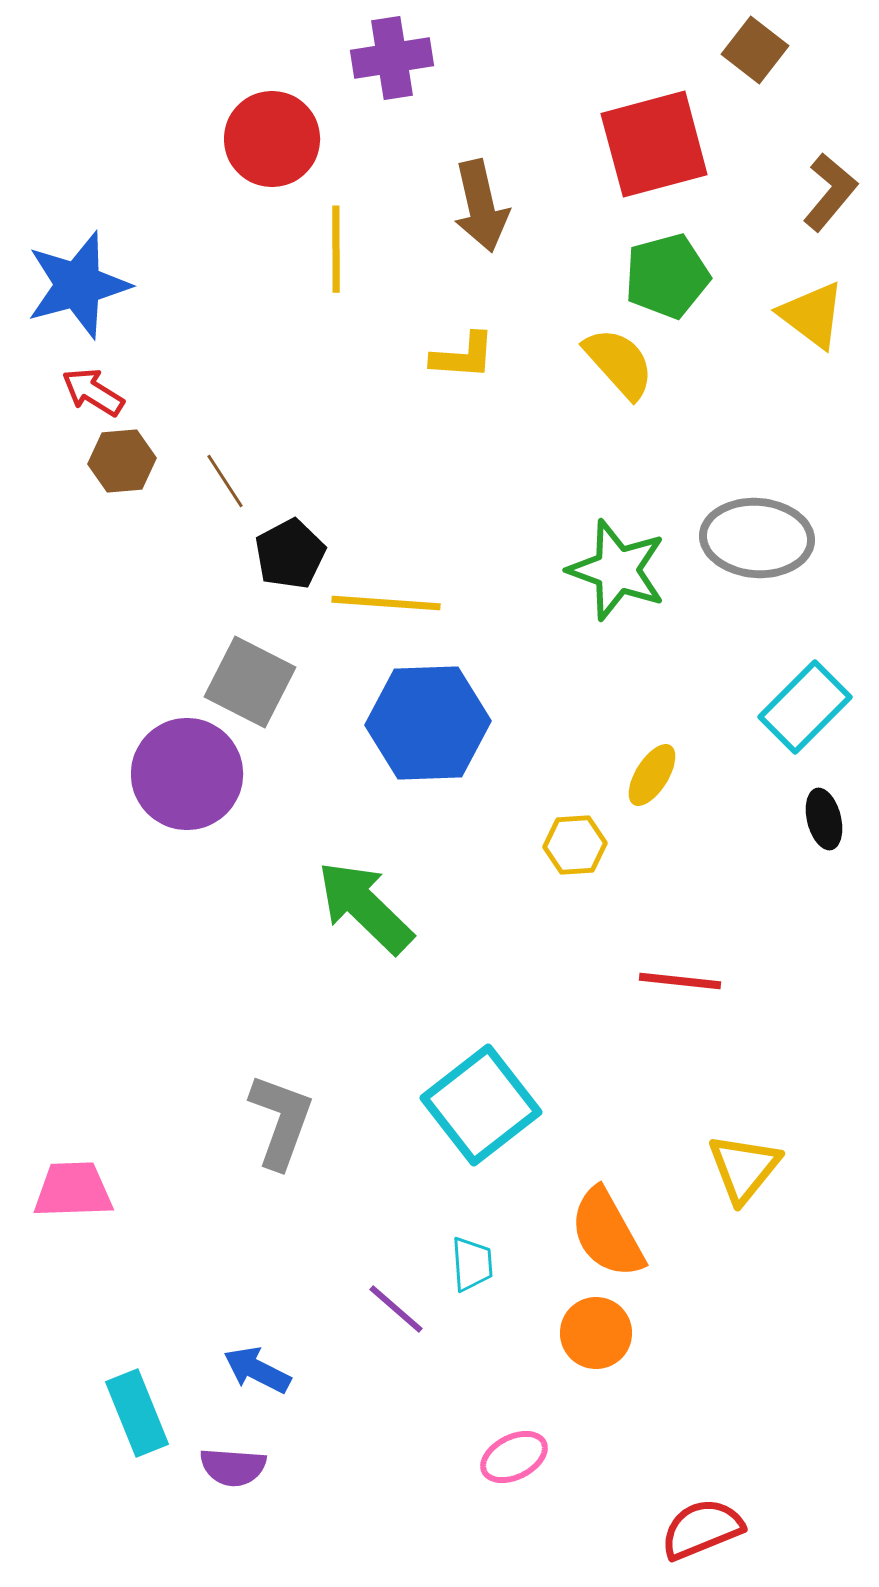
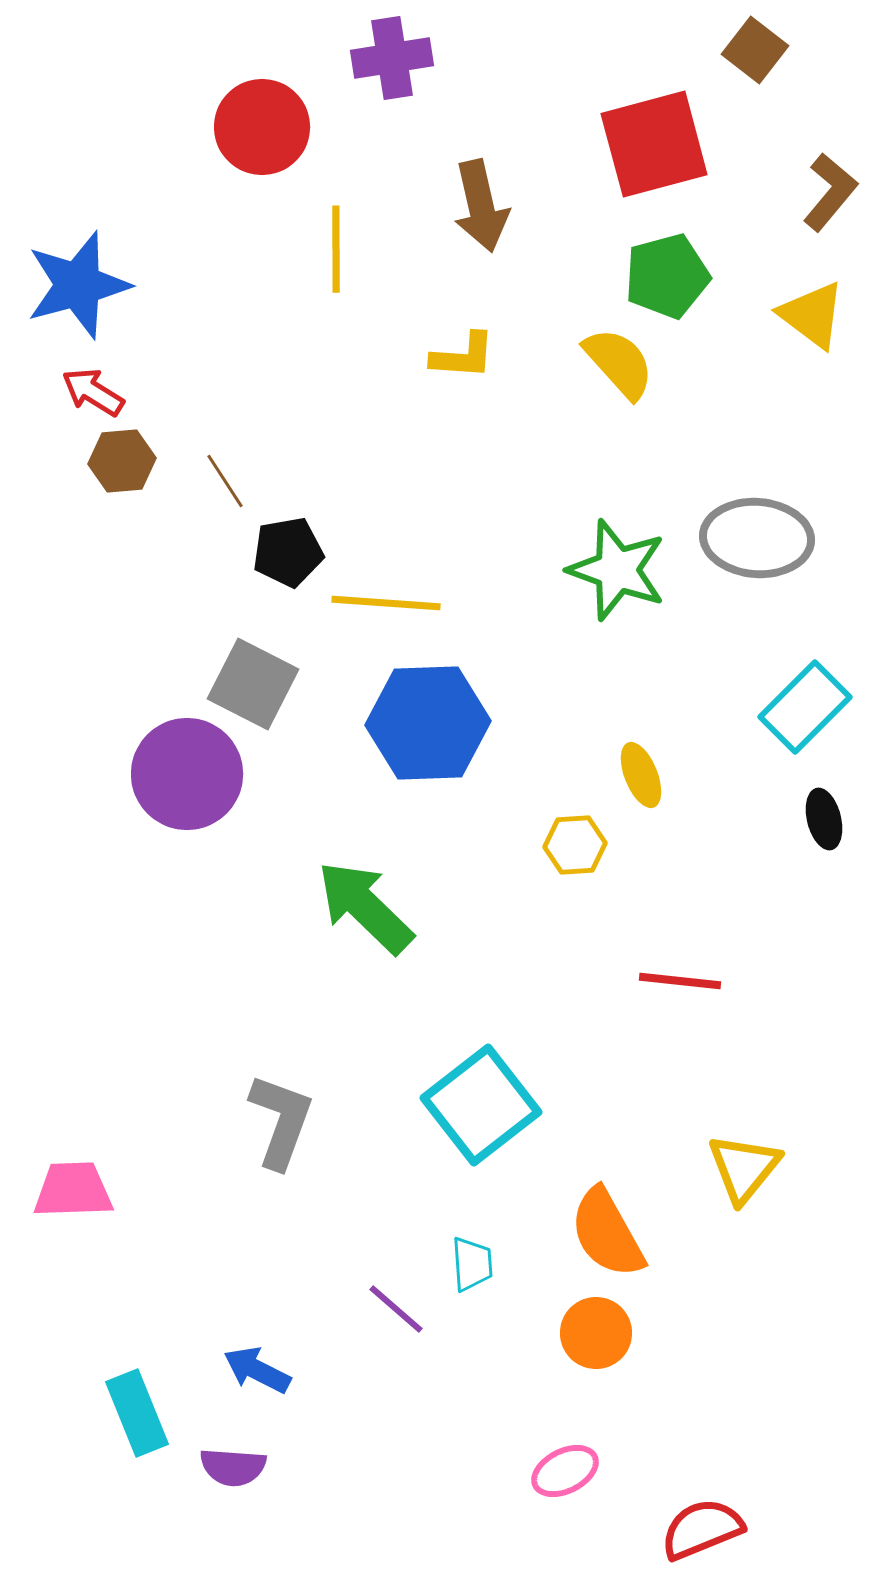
red circle at (272, 139): moved 10 px left, 12 px up
black pentagon at (290, 554): moved 2 px left, 2 px up; rotated 18 degrees clockwise
gray square at (250, 682): moved 3 px right, 2 px down
yellow ellipse at (652, 775): moved 11 px left; rotated 54 degrees counterclockwise
pink ellipse at (514, 1457): moved 51 px right, 14 px down
